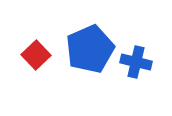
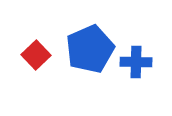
blue cross: rotated 12 degrees counterclockwise
